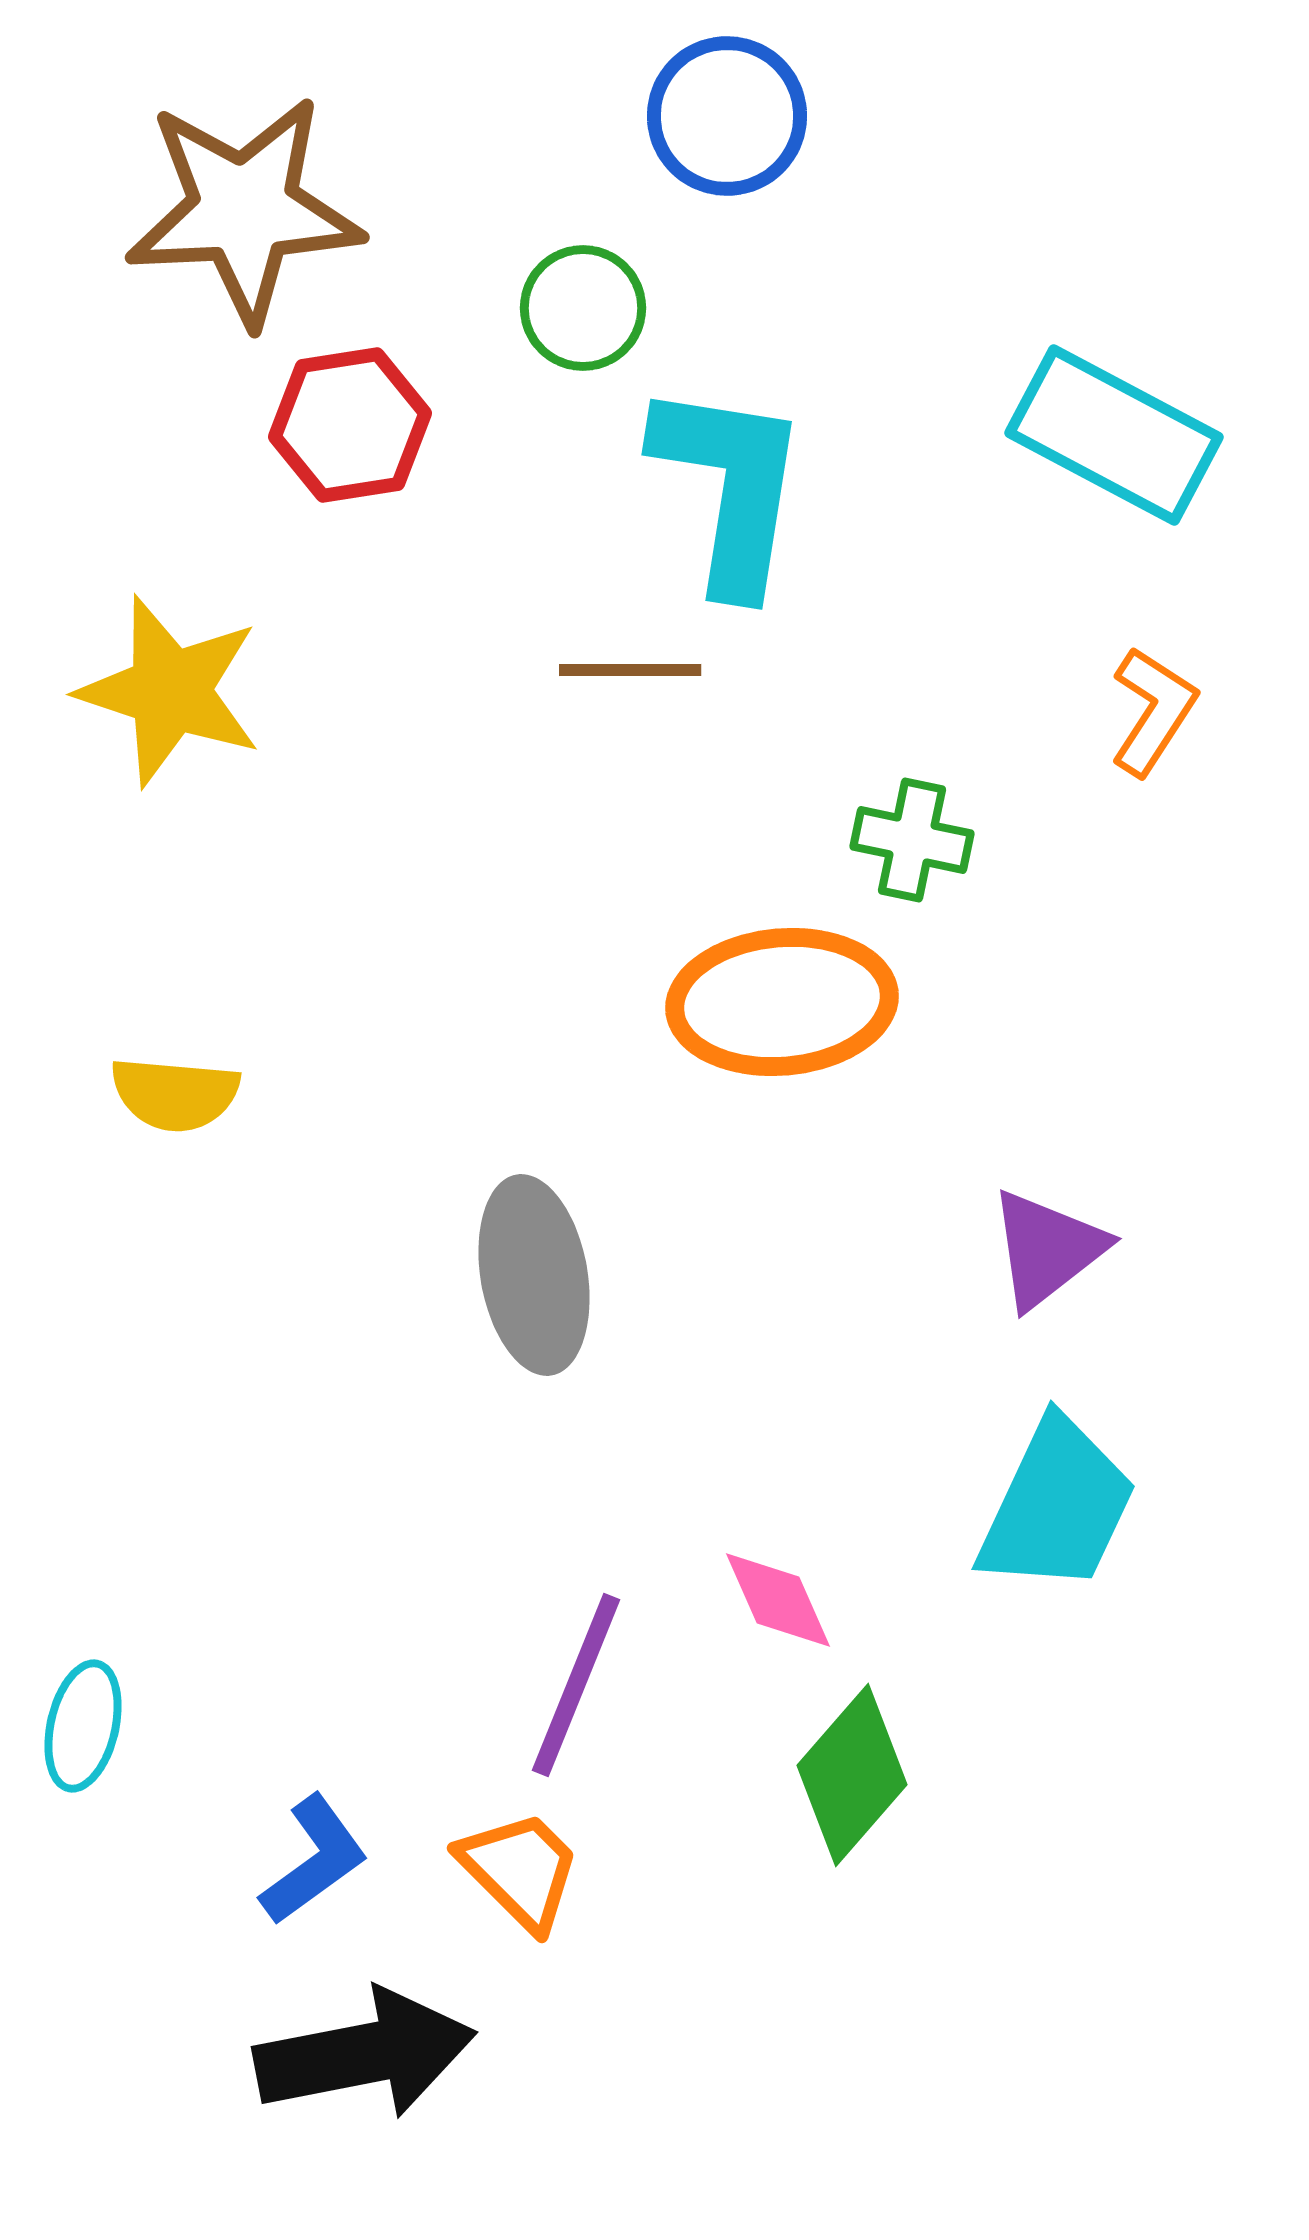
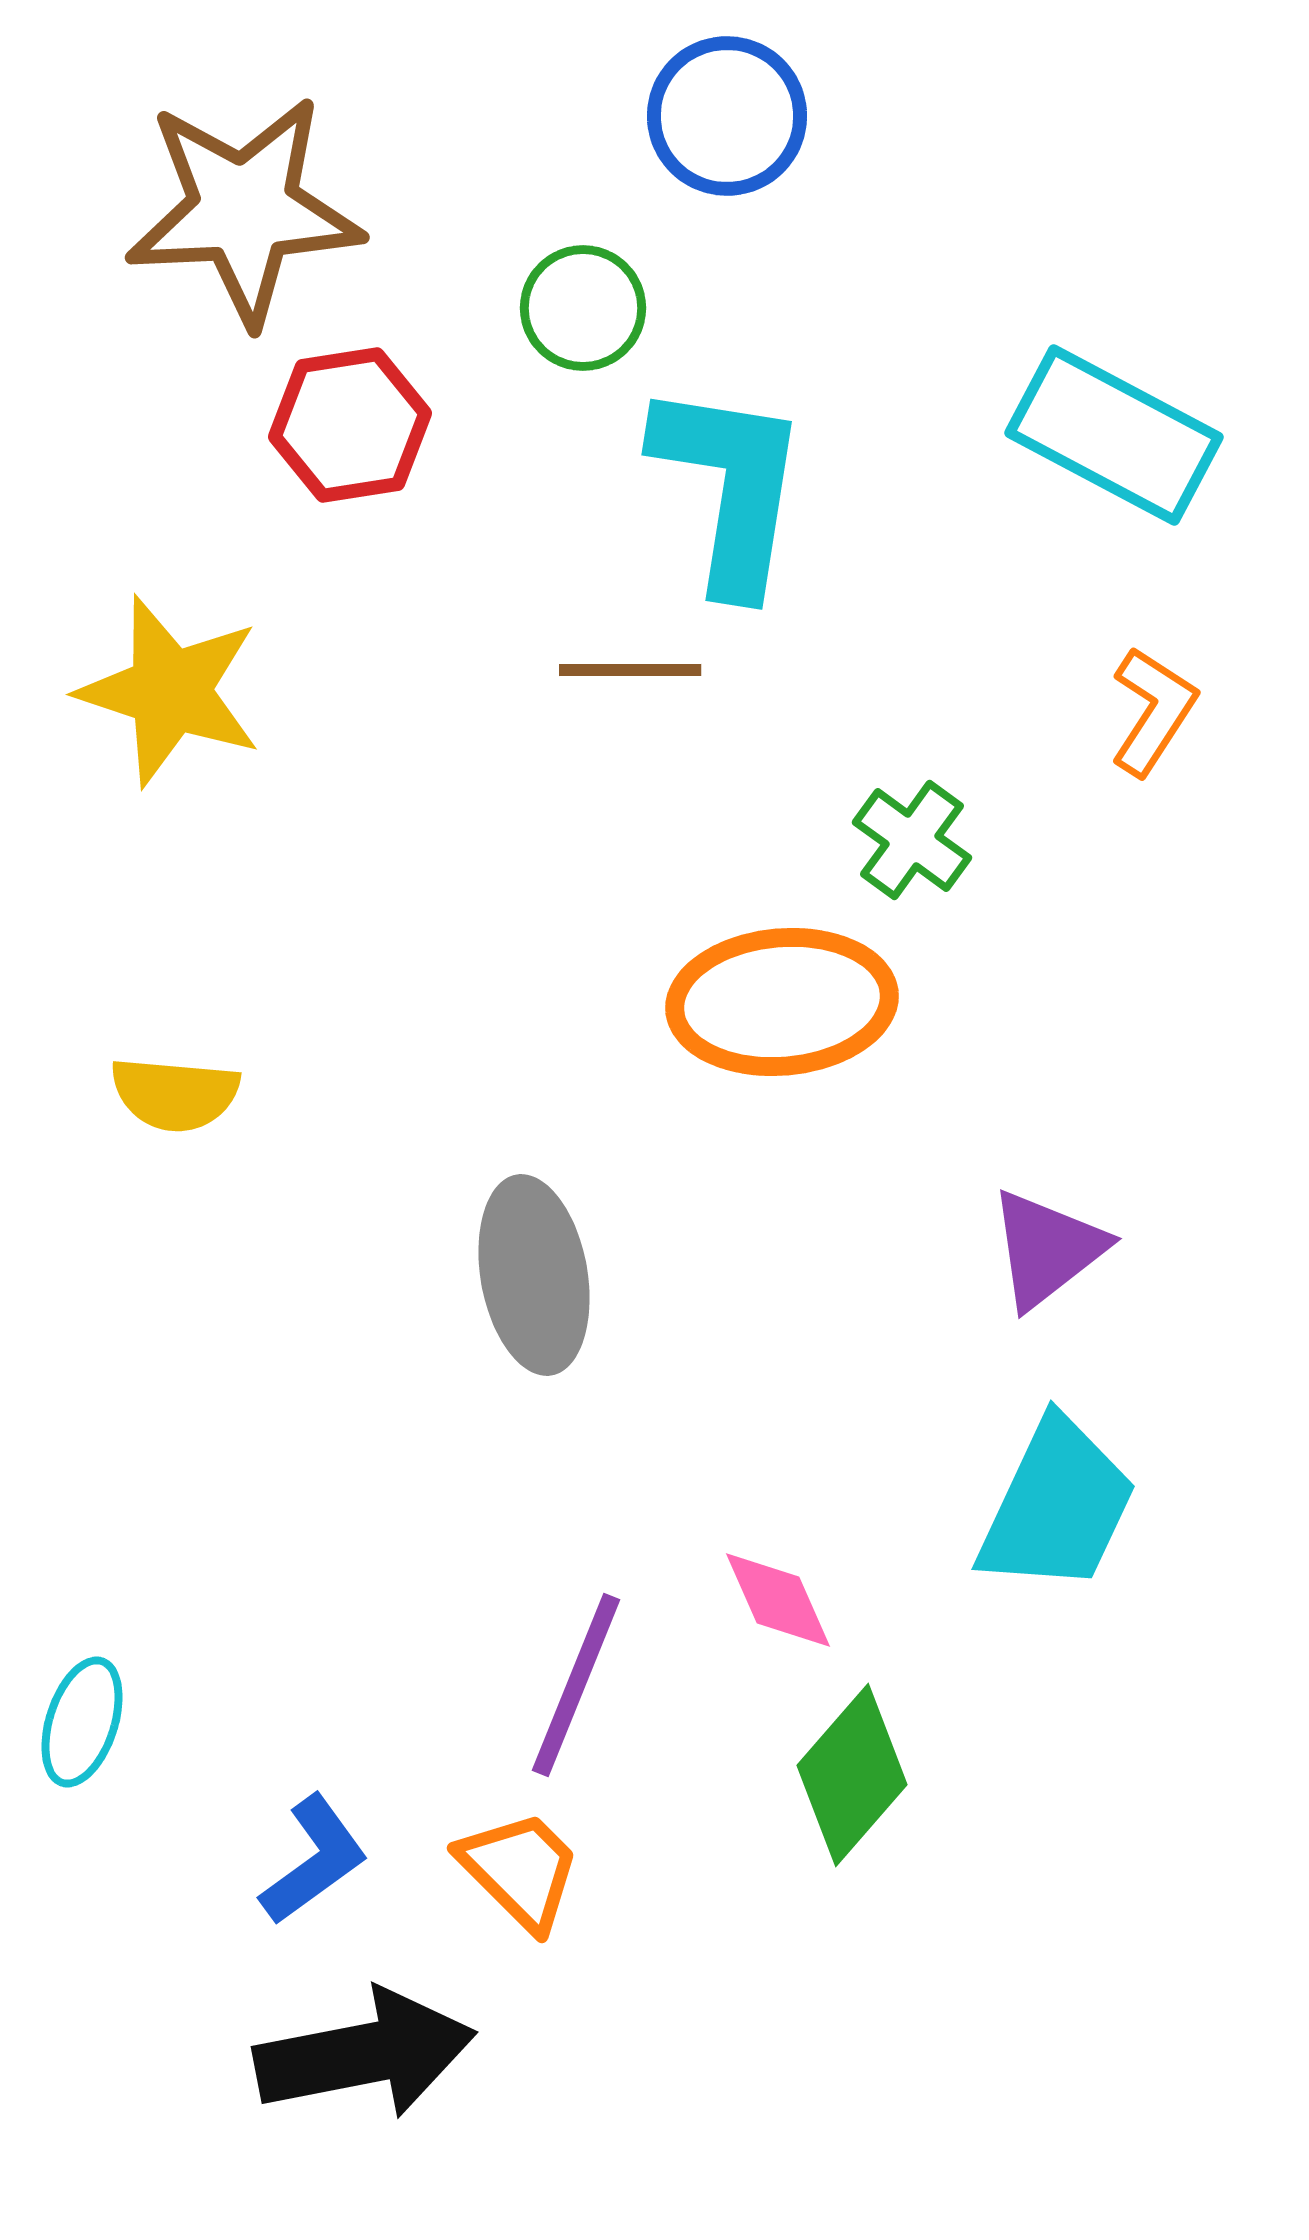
green cross: rotated 24 degrees clockwise
cyan ellipse: moved 1 px left, 4 px up; rotated 5 degrees clockwise
